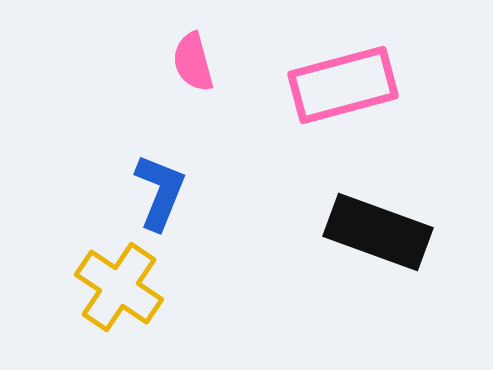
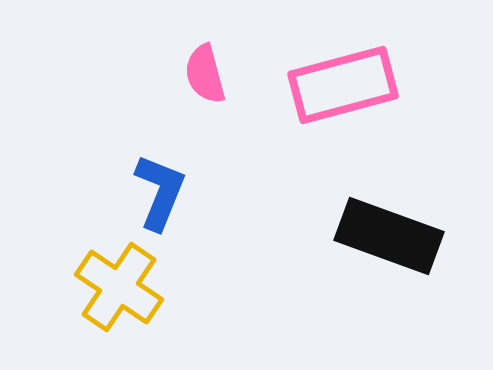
pink semicircle: moved 12 px right, 12 px down
black rectangle: moved 11 px right, 4 px down
